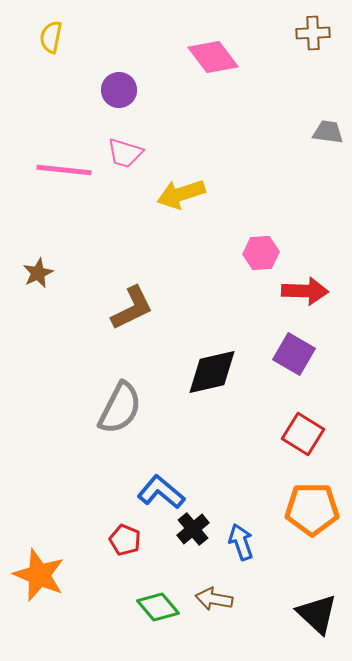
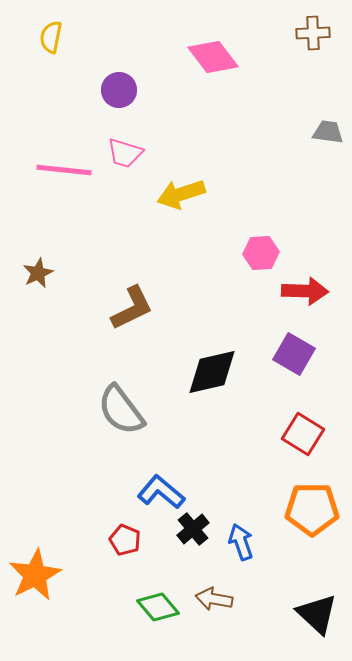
gray semicircle: moved 1 px right, 2 px down; rotated 116 degrees clockwise
orange star: moved 4 px left; rotated 22 degrees clockwise
